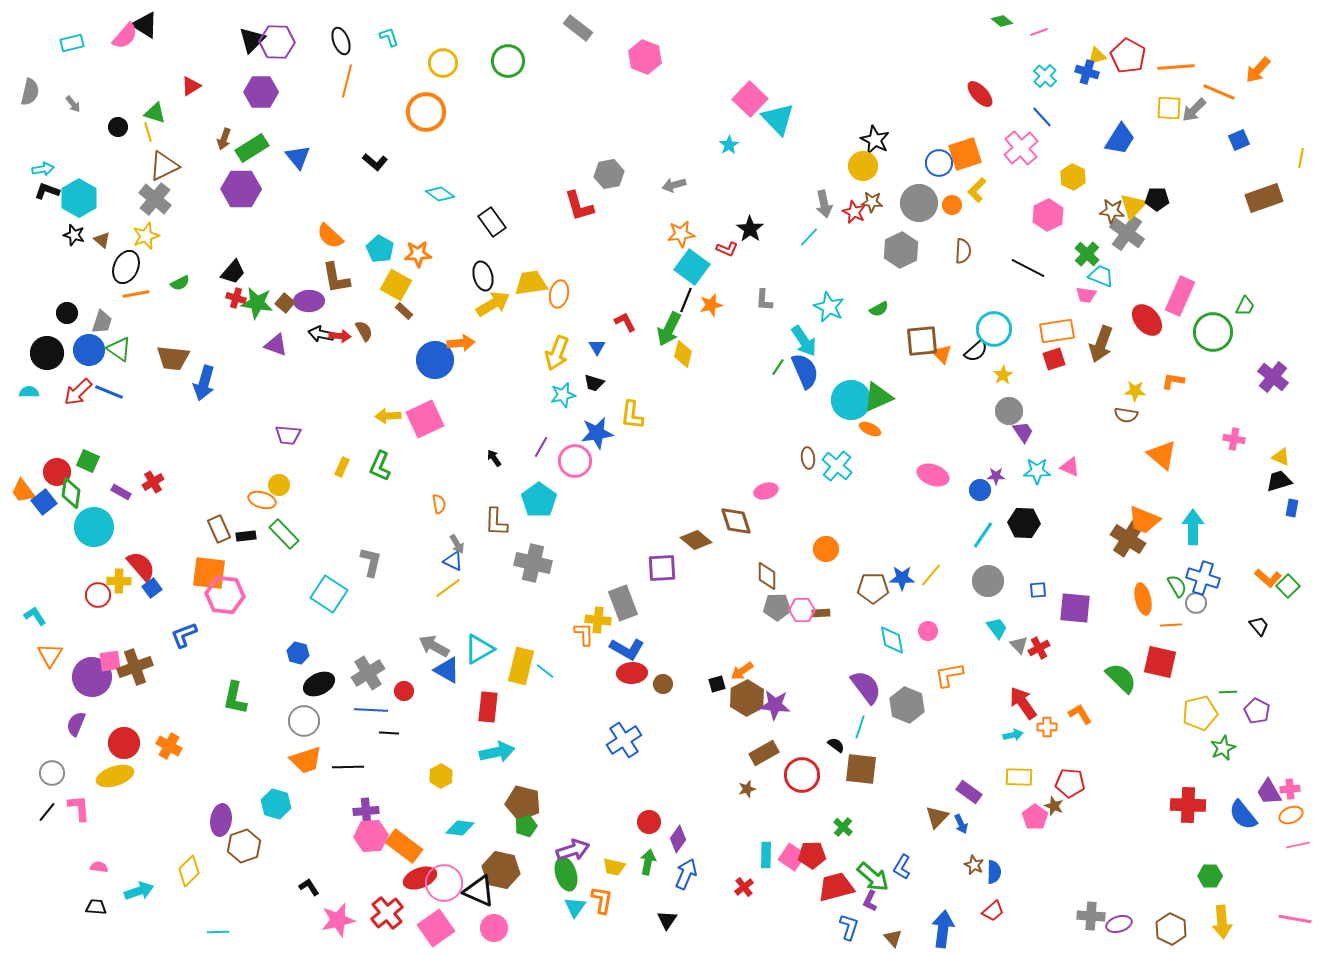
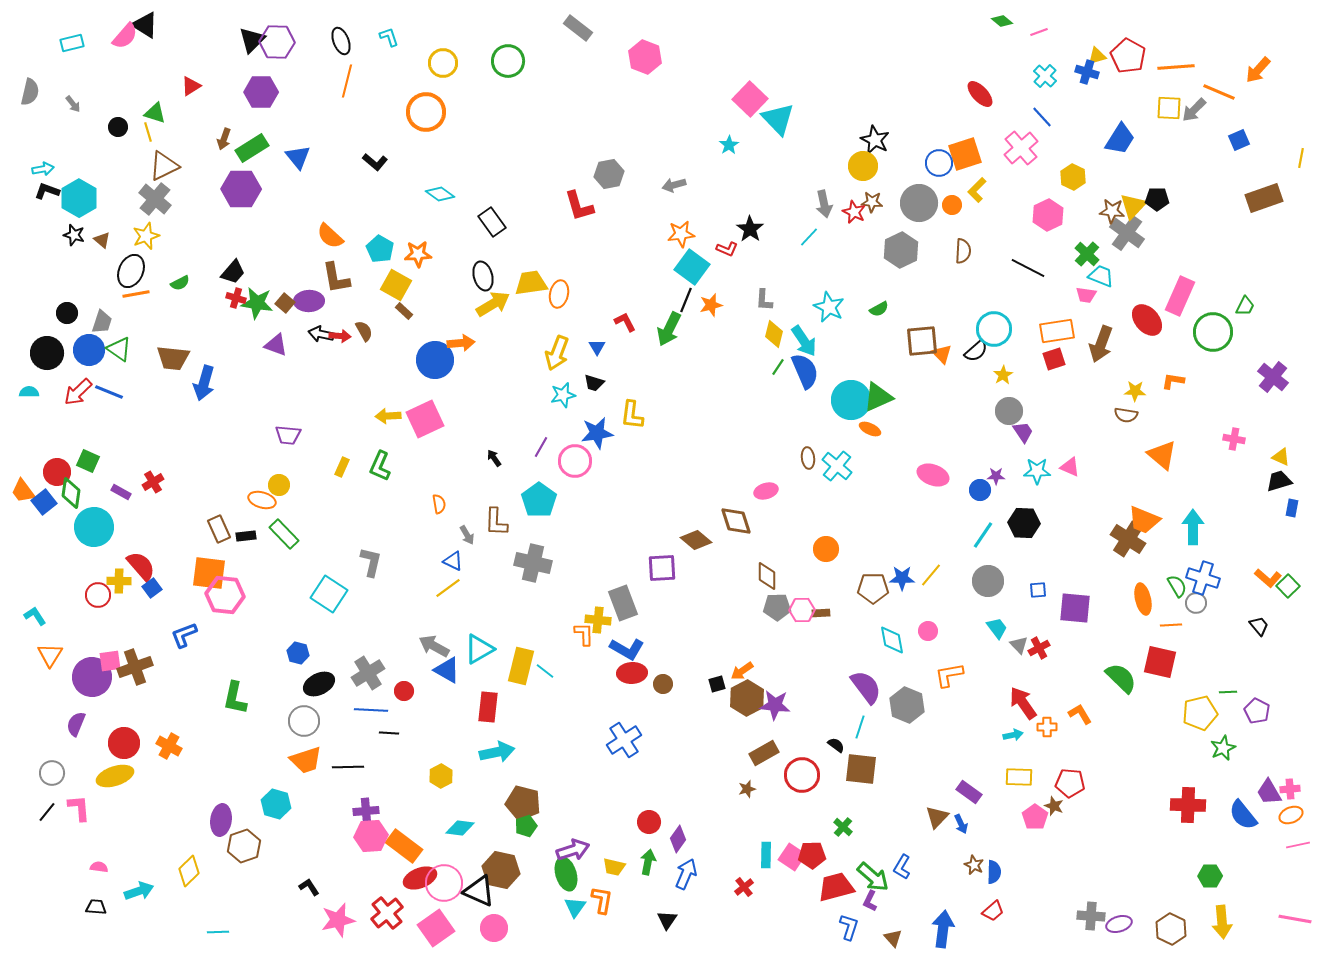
black ellipse at (126, 267): moved 5 px right, 4 px down
yellow diamond at (683, 354): moved 91 px right, 20 px up
gray arrow at (457, 544): moved 10 px right, 9 px up
